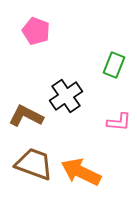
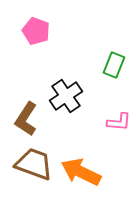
brown L-shape: moved 3 px down; rotated 84 degrees counterclockwise
